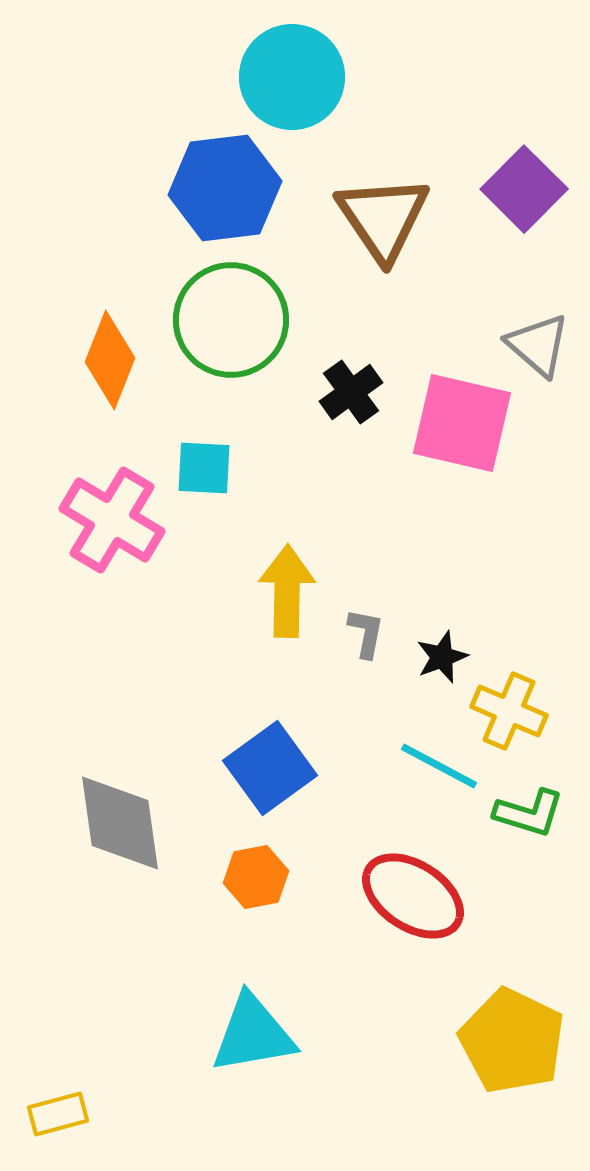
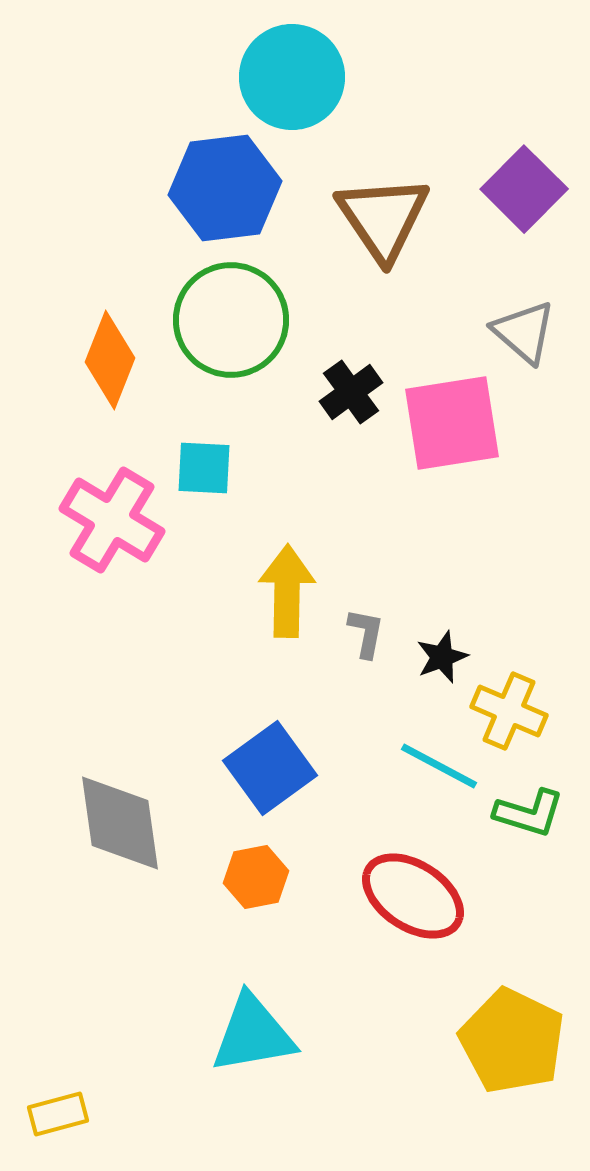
gray triangle: moved 14 px left, 13 px up
pink square: moved 10 px left; rotated 22 degrees counterclockwise
